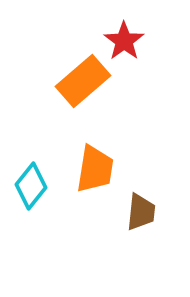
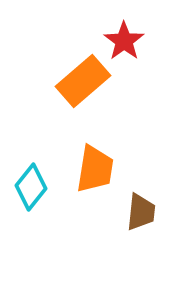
cyan diamond: moved 1 px down
